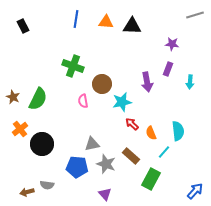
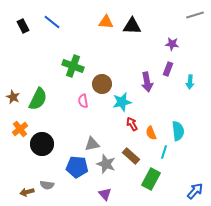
blue line: moved 24 px left, 3 px down; rotated 60 degrees counterclockwise
red arrow: rotated 16 degrees clockwise
cyan line: rotated 24 degrees counterclockwise
